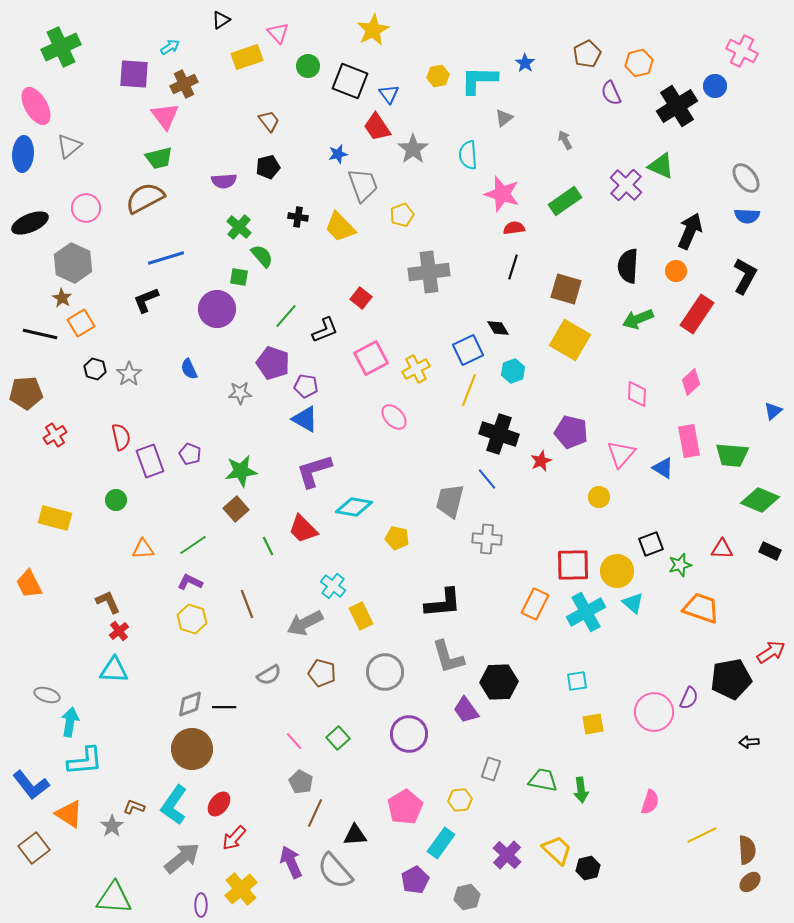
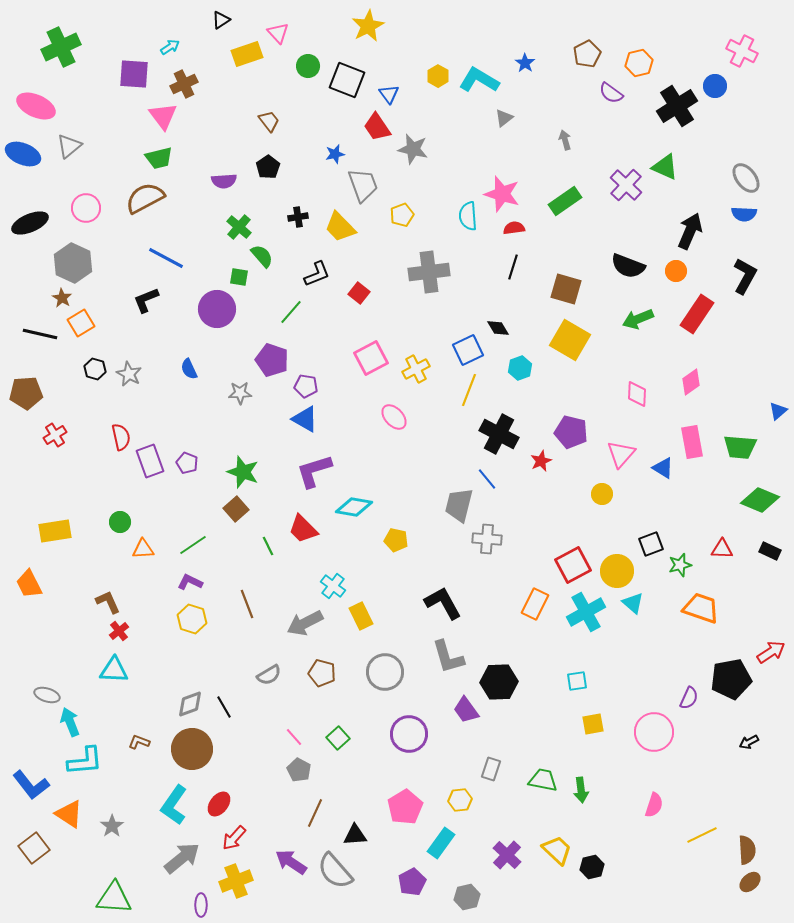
yellow star at (373, 30): moved 5 px left, 4 px up
yellow rectangle at (247, 57): moved 3 px up
yellow hexagon at (438, 76): rotated 20 degrees counterclockwise
cyan L-shape at (479, 80): rotated 30 degrees clockwise
black square at (350, 81): moved 3 px left, 1 px up
purple semicircle at (611, 93): rotated 30 degrees counterclockwise
pink ellipse at (36, 106): rotated 36 degrees counterclockwise
pink triangle at (165, 116): moved 2 px left
gray arrow at (565, 140): rotated 12 degrees clockwise
gray star at (413, 149): rotated 24 degrees counterclockwise
blue ellipse at (23, 154): rotated 72 degrees counterclockwise
blue star at (338, 154): moved 3 px left
cyan semicircle at (468, 155): moved 61 px down
green triangle at (661, 166): moved 4 px right, 1 px down
black pentagon at (268, 167): rotated 20 degrees counterclockwise
blue semicircle at (747, 216): moved 3 px left, 2 px up
black cross at (298, 217): rotated 18 degrees counterclockwise
blue line at (166, 258): rotated 45 degrees clockwise
black semicircle at (628, 266): rotated 72 degrees counterclockwise
red square at (361, 298): moved 2 px left, 5 px up
green line at (286, 316): moved 5 px right, 4 px up
black L-shape at (325, 330): moved 8 px left, 56 px up
purple pentagon at (273, 363): moved 1 px left, 3 px up
cyan hexagon at (513, 371): moved 7 px right, 3 px up
gray star at (129, 374): rotated 10 degrees counterclockwise
pink diamond at (691, 382): rotated 8 degrees clockwise
blue triangle at (773, 411): moved 5 px right
black cross at (499, 434): rotated 9 degrees clockwise
pink rectangle at (689, 441): moved 3 px right, 1 px down
purple pentagon at (190, 454): moved 3 px left, 9 px down
green trapezoid at (732, 455): moved 8 px right, 8 px up
green star at (241, 471): moved 2 px right, 1 px down; rotated 28 degrees clockwise
yellow circle at (599, 497): moved 3 px right, 3 px up
green circle at (116, 500): moved 4 px right, 22 px down
gray trapezoid at (450, 501): moved 9 px right, 4 px down
yellow rectangle at (55, 518): moved 13 px down; rotated 24 degrees counterclockwise
yellow pentagon at (397, 538): moved 1 px left, 2 px down
red square at (573, 565): rotated 27 degrees counterclockwise
black L-shape at (443, 603): rotated 114 degrees counterclockwise
black line at (224, 707): rotated 60 degrees clockwise
pink circle at (654, 712): moved 20 px down
cyan arrow at (70, 722): rotated 32 degrees counterclockwise
pink line at (294, 741): moved 4 px up
black arrow at (749, 742): rotated 24 degrees counterclockwise
gray pentagon at (301, 782): moved 2 px left, 12 px up
pink semicircle at (650, 802): moved 4 px right, 3 px down
brown L-shape at (134, 807): moved 5 px right, 65 px up
purple arrow at (291, 862): rotated 32 degrees counterclockwise
black hexagon at (588, 868): moved 4 px right, 1 px up
purple pentagon at (415, 880): moved 3 px left, 2 px down
yellow cross at (241, 889): moved 5 px left, 8 px up; rotated 20 degrees clockwise
